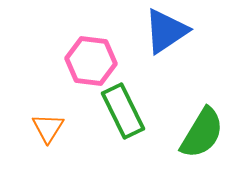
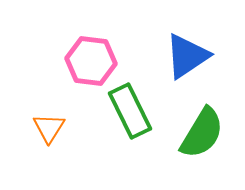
blue triangle: moved 21 px right, 25 px down
green rectangle: moved 7 px right
orange triangle: moved 1 px right
